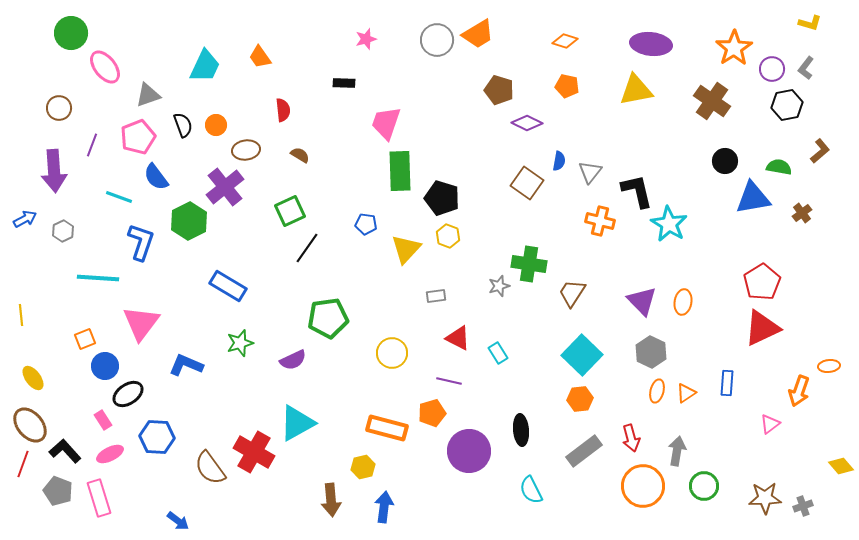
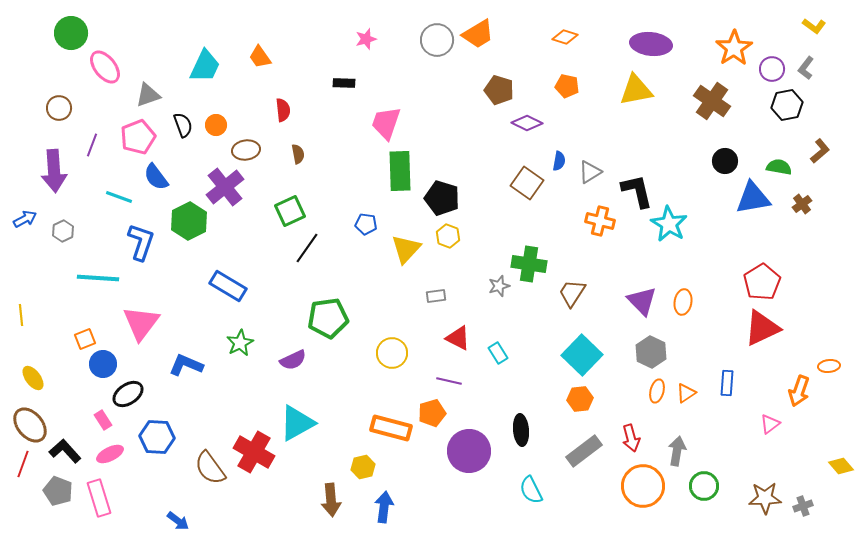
yellow L-shape at (810, 23): moved 4 px right, 3 px down; rotated 20 degrees clockwise
orange diamond at (565, 41): moved 4 px up
brown semicircle at (300, 155): moved 2 px left, 1 px up; rotated 48 degrees clockwise
gray triangle at (590, 172): rotated 20 degrees clockwise
brown cross at (802, 213): moved 9 px up
green star at (240, 343): rotated 12 degrees counterclockwise
blue circle at (105, 366): moved 2 px left, 2 px up
orange rectangle at (387, 428): moved 4 px right
